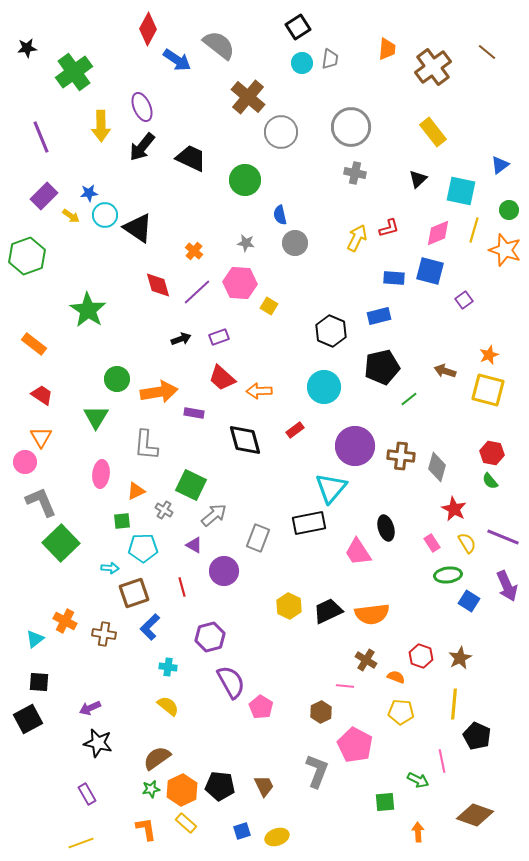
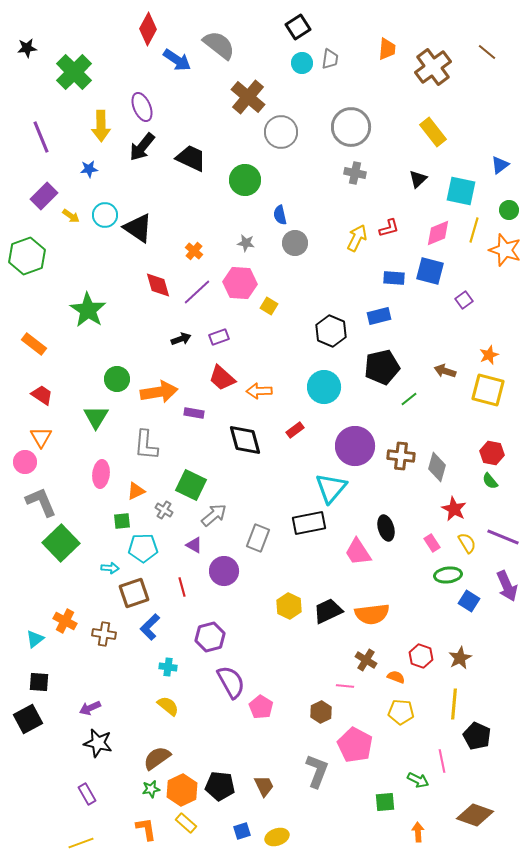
green cross at (74, 72): rotated 9 degrees counterclockwise
blue star at (89, 193): moved 24 px up
